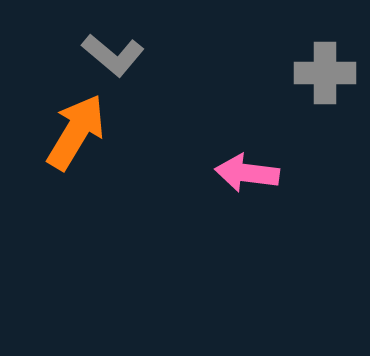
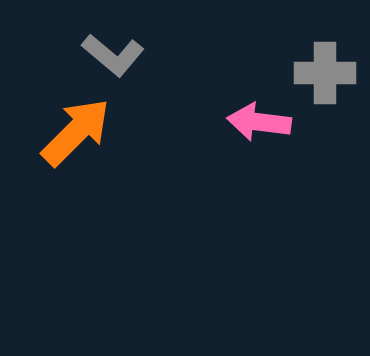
orange arrow: rotated 14 degrees clockwise
pink arrow: moved 12 px right, 51 px up
